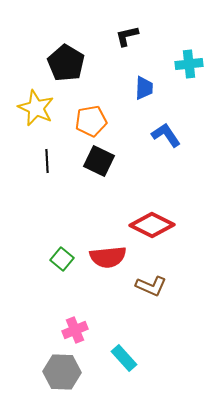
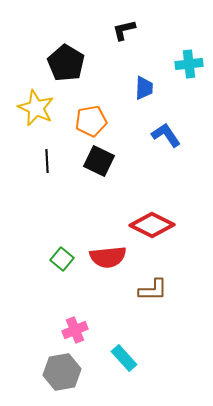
black L-shape: moved 3 px left, 6 px up
brown L-shape: moved 2 px right, 4 px down; rotated 24 degrees counterclockwise
gray hexagon: rotated 12 degrees counterclockwise
